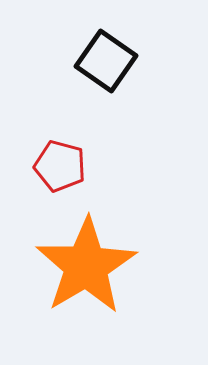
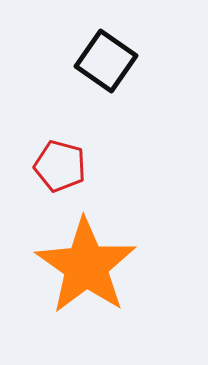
orange star: rotated 6 degrees counterclockwise
